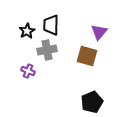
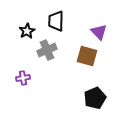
black trapezoid: moved 5 px right, 4 px up
purple triangle: rotated 24 degrees counterclockwise
gray cross: rotated 12 degrees counterclockwise
purple cross: moved 5 px left, 7 px down; rotated 32 degrees counterclockwise
black pentagon: moved 3 px right, 4 px up
